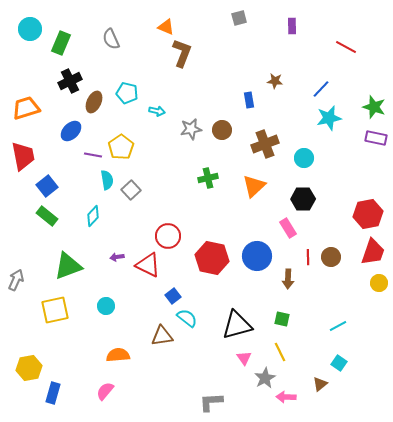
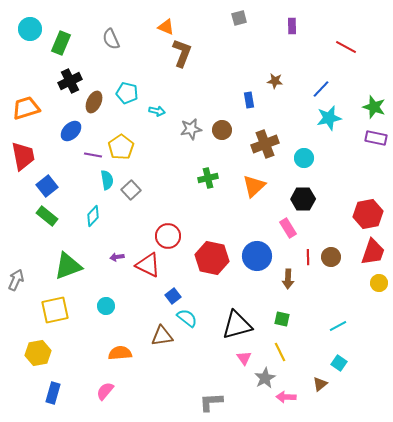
orange semicircle at (118, 355): moved 2 px right, 2 px up
yellow hexagon at (29, 368): moved 9 px right, 15 px up
